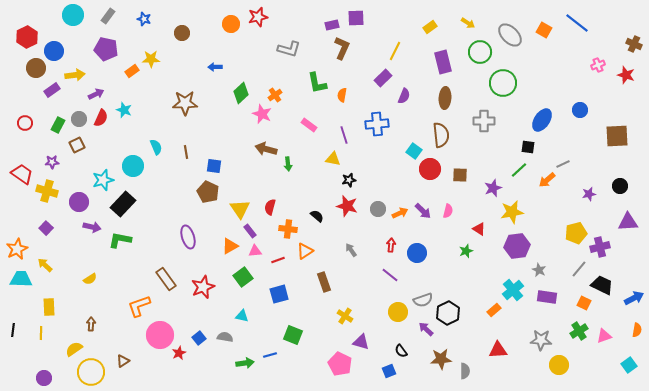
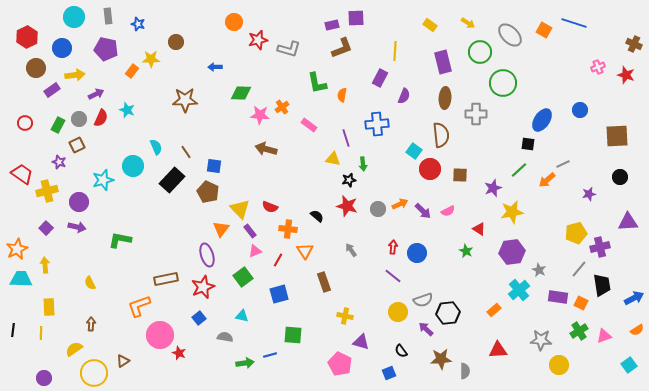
cyan circle at (73, 15): moved 1 px right, 2 px down
gray rectangle at (108, 16): rotated 42 degrees counterclockwise
red star at (258, 17): moved 23 px down
blue star at (144, 19): moved 6 px left, 5 px down
blue line at (577, 23): moved 3 px left; rotated 20 degrees counterclockwise
orange circle at (231, 24): moved 3 px right, 2 px up
yellow rectangle at (430, 27): moved 2 px up; rotated 72 degrees clockwise
brown circle at (182, 33): moved 6 px left, 9 px down
brown L-shape at (342, 48): rotated 45 degrees clockwise
blue circle at (54, 51): moved 8 px right, 3 px up
yellow line at (395, 51): rotated 24 degrees counterclockwise
pink cross at (598, 65): moved 2 px down
orange rectangle at (132, 71): rotated 16 degrees counterclockwise
purple rectangle at (383, 78): moved 3 px left; rotated 18 degrees counterclockwise
green diamond at (241, 93): rotated 45 degrees clockwise
orange cross at (275, 95): moved 7 px right, 12 px down
brown star at (185, 103): moved 3 px up
cyan star at (124, 110): moved 3 px right
pink star at (262, 114): moved 2 px left, 1 px down; rotated 18 degrees counterclockwise
gray cross at (484, 121): moved 8 px left, 7 px up
purple line at (344, 135): moved 2 px right, 3 px down
black square at (528, 147): moved 3 px up
brown line at (186, 152): rotated 24 degrees counterclockwise
purple star at (52, 162): moved 7 px right; rotated 24 degrees clockwise
green arrow at (288, 164): moved 75 px right
black circle at (620, 186): moved 9 px up
yellow cross at (47, 191): rotated 30 degrees counterclockwise
black rectangle at (123, 204): moved 49 px right, 24 px up
red semicircle at (270, 207): rotated 84 degrees counterclockwise
yellow triangle at (240, 209): rotated 10 degrees counterclockwise
pink semicircle at (448, 211): rotated 48 degrees clockwise
orange arrow at (400, 213): moved 9 px up
purple arrow at (92, 227): moved 15 px left
purple ellipse at (188, 237): moved 19 px right, 18 px down
red arrow at (391, 245): moved 2 px right, 2 px down
orange triangle at (230, 246): moved 9 px left, 17 px up; rotated 24 degrees counterclockwise
purple hexagon at (517, 246): moved 5 px left, 6 px down
pink triangle at (255, 251): rotated 16 degrees counterclockwise
orange triangle at (305, 251): rotated 30 degrees counterclockwise
green star at (466, 251): rotated 24 degrees counterclockwise
red line at (278, 260): rotated 40 degrees counterclockwise
yellow arrow at (45, 265): rotated 42 degrees clockwise
purple line at (390, 275): moved 3 px right, 1 px down
yellow semicircle at (90, 279): moved 4 px down; rotated 96 degrees clockwise
brown rectangle at (166, 279): rotated 65 degrees counterclockwise
black trapezoid at (602, 285): rotated 55 degrees clockwise
cyan cross at (513, 290): moved 6 px right
purple rectangle at (547, 297): moved 11 px right
orange square at (584, 303): moved 3 px left
black hexagon at (448, 313): rotated 20 degrees clockwise
yellow cross at (345, 316): rotated 21 degrees counterclockwise
orange semicircle at (637, 330): rotated 48 degrees clockwise
green square at (293, 335): rotated 18 degrees counterclockwise
blue square at (199, 338): moved 20 px up
red star at (179, 353): rotated 24 degrees counterclockwise
blue square at (389, 371): moved 2 px down
yellow circle at (91, 372): moved 3 px right, 1 px down
